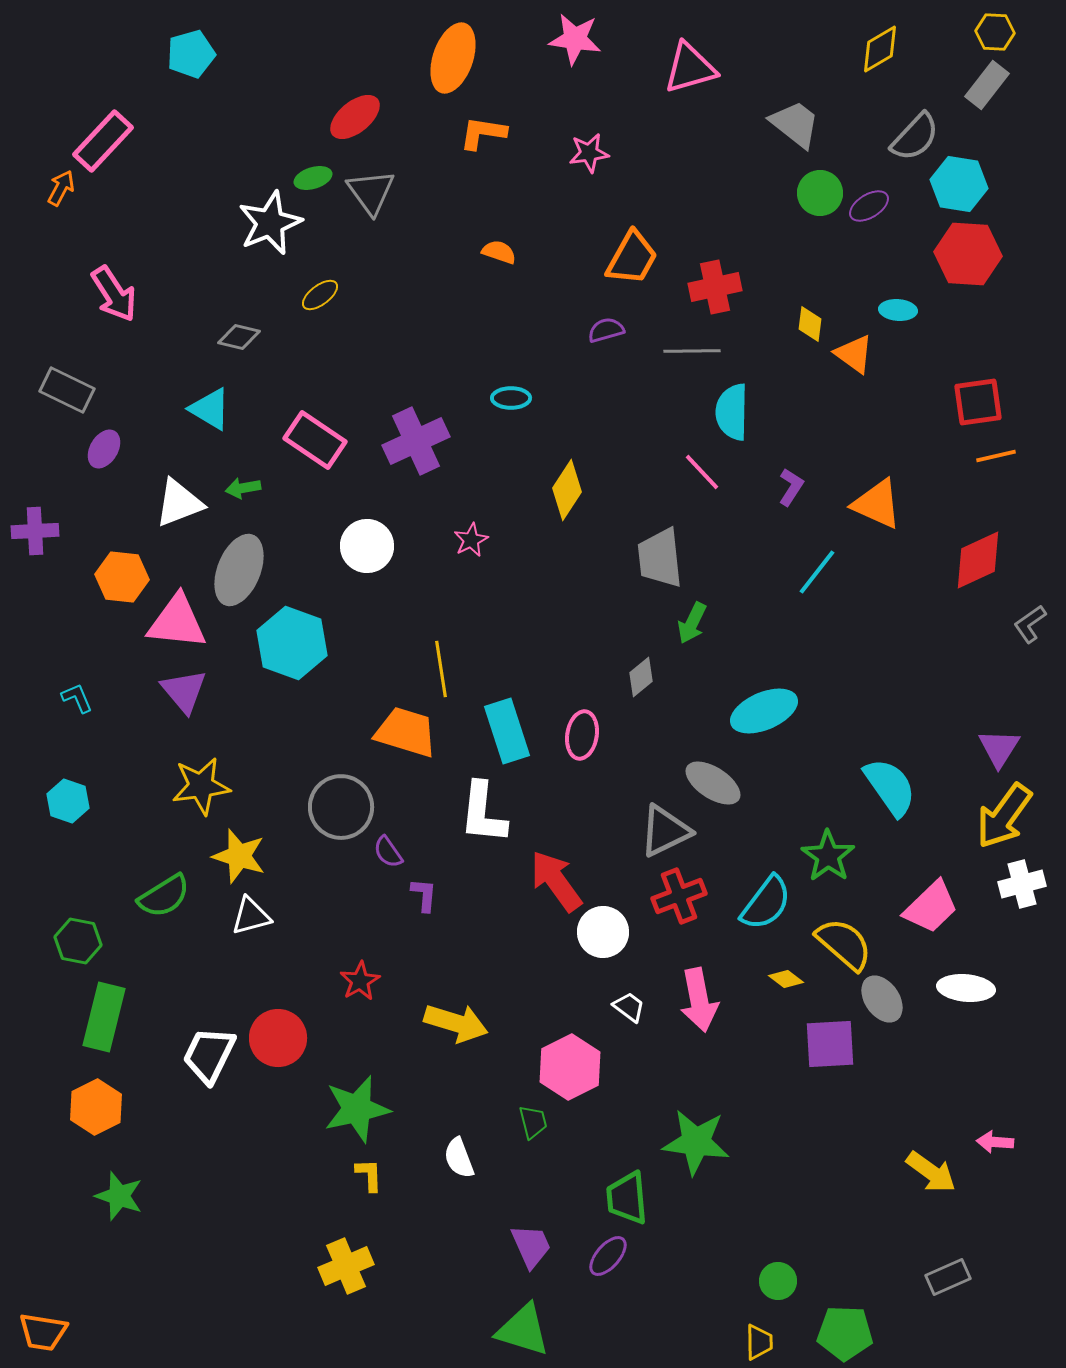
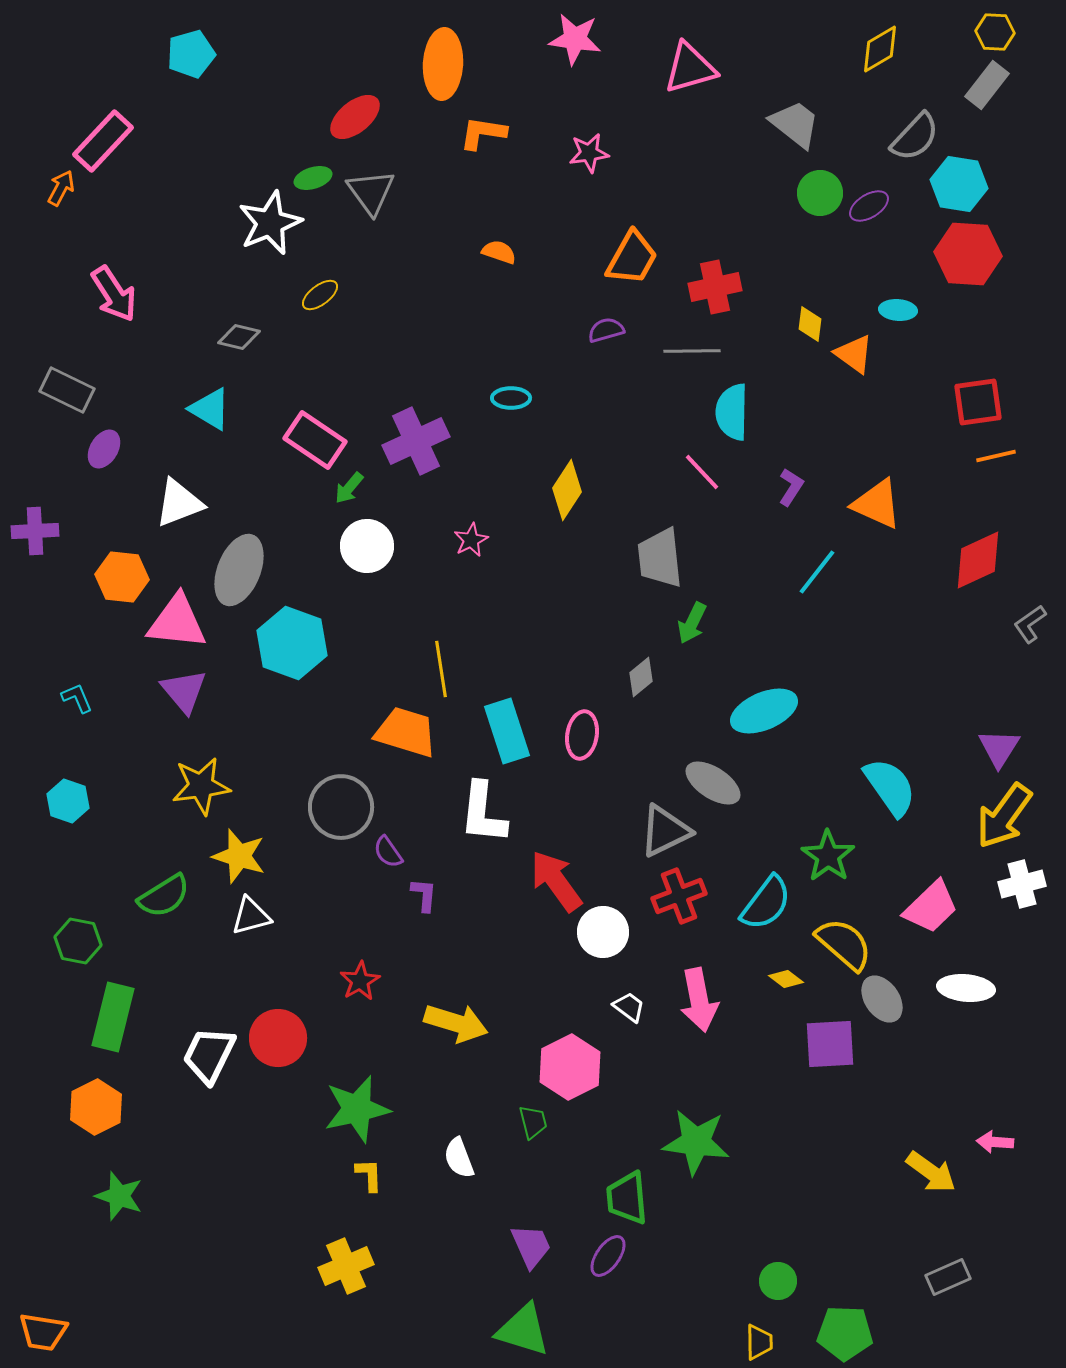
orange ellipse at (453, 58): moved 10 px left, 6 px down; rotated 16 degrees counterclockwise
green arrow at (243, 488): moved 106 px right; rotated 40 degrees counterclockwise
green rectangle at (104, 1017): moved 9 px right
purple ellipse at (608, 1256): rotated 6 degrees counterclockwise
